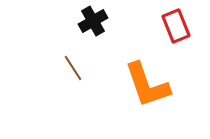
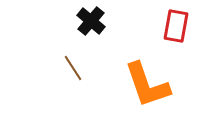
black cross: moved 2 px left; rotated 20 degrees counterclockwise
red rectangle: rotated 32 degrees clockwise
